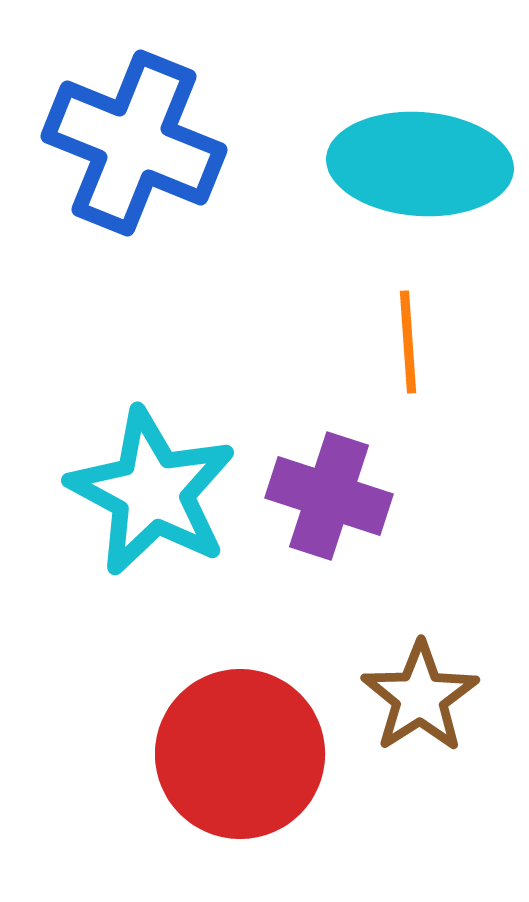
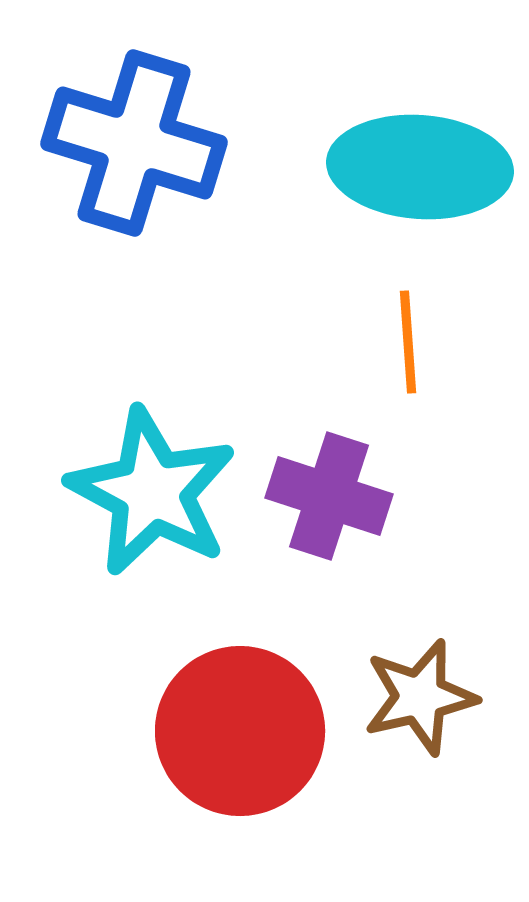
blue cross: rotated 5 degrees counterclockwise
cyan ellipse: moved 3 px down
brown star: rotated 20 degrees clockwise
red circle: moved 23 px up
